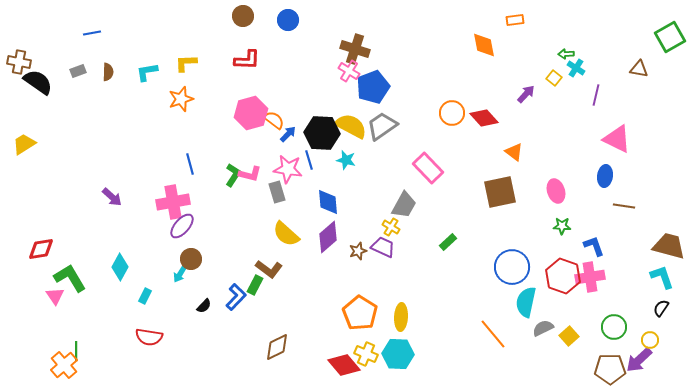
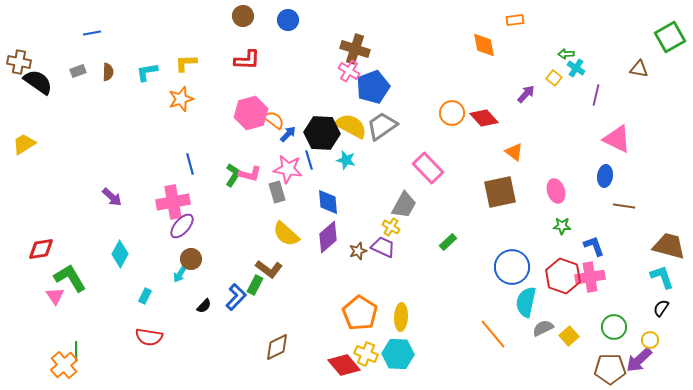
cyan diamond at (120, 267): moved 13 px up
